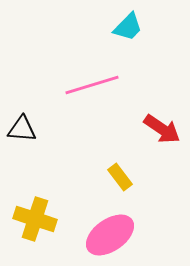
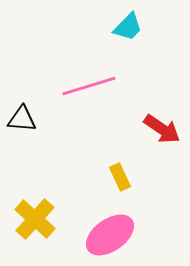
pink line: moved 3 px left, 1 px down
black triangle: moved 10 px up
yellow rectangle: rotated 12 degrees clockwise
yellow cross: rotated 24 degrees clockwise
